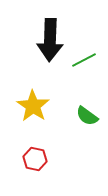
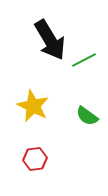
black arrow: rotated 33 degrees counterclockwise
yellow star: rotated 8 degrees counterclockwise
red hexagon: rotated 20 degrees counterclockwise
